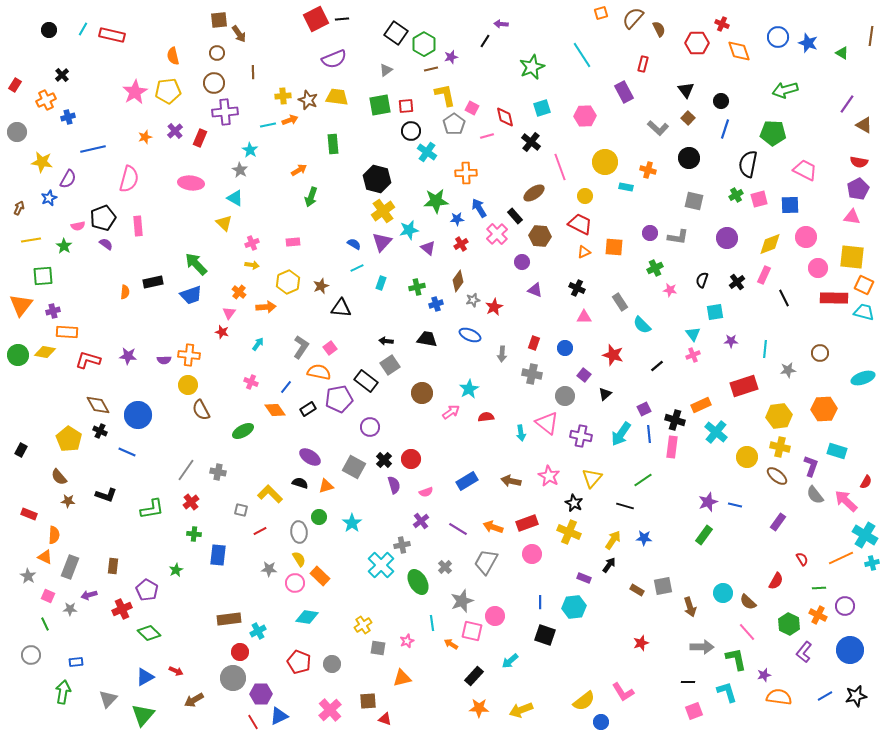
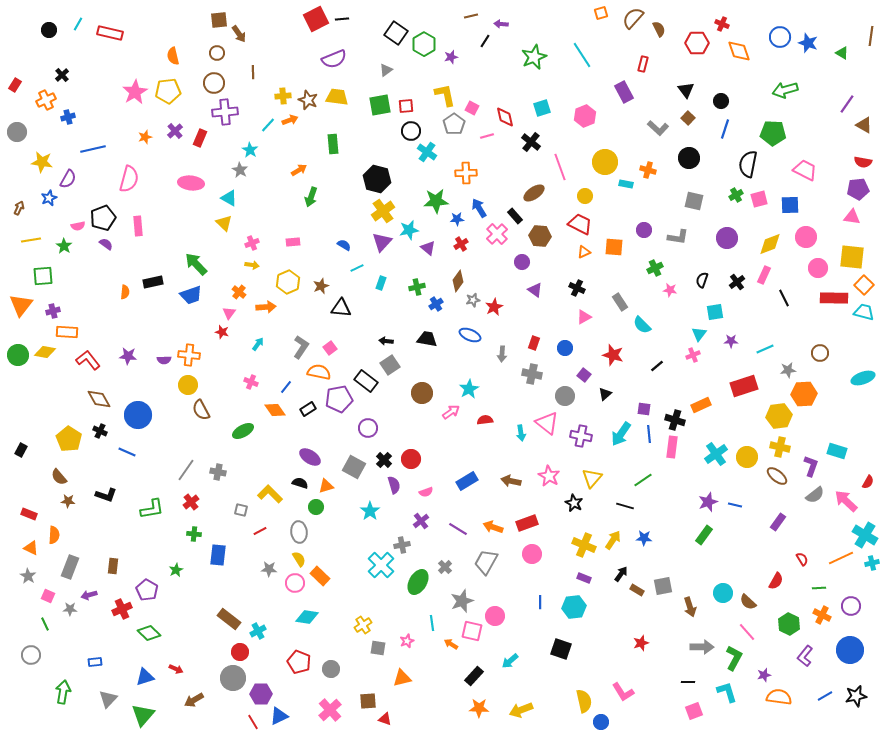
cyan line at (83, 29): moved 5 px left, 5 px up
red rectangle at (112, 35): moved 2 px left, 2 px up
blue circle at (778, 37): moved 2 px right
green star at (532, 67): moved 2 px right, 10 px up
brown line at (431, 69): moved 40 px right, 53 px up
pink hexagon at (585, 116): rotated 20 degrees counterclockwise
cyan line at (268, 125): rotated 35 degrees counterclockwise
red semicircle at (859, 162): moved 4 px right
cyan rectangle at (626, 187): moved 3 px up
purple pentagon at (858, 189): rotated 20 degrees clockwise
cyan triangle at (235, 198): moved 6 px left
purple circle at (650, 233): moved 6 px left, 3 px up
blue semicircle at (354, 244): moved 10 px left, 1 px down
orange square at (864, 285): rotated 18 degrees clockwise
purple triangle at (535, 290): rotated 14 degrees clockwise
blue cross at (436, 304): rotated 16 degrees counterclockwise
pink triangle at (584, 317): rotated 28 degrees counterclockwise
cyan triangle at (693, 334): moved 6 px right; rotated 14 degrees clockwise
cyan line at (765, 349): rotated 60 degrees clockwise
red L-shape at (88, 360): rotated 35 degrees clockwise
brown diamond at (98, 405): moved 1 px right, 6 px up
purple square at (644, 409): rotated 32 degrees clockwise
orange hexagon at (824, 409): moved 20 px left, 15 px up
red semicircle at (486, 417): moved 1 px left, 3 px down
purple circle at (370, 427): moved 2 px left, 1 px down
cyan cross at (716, 432): moved 22 px down; rotated 15 degrees clockwise
red semicircle at (866, 482): moved 2 px right
gray semicircle at (815, 495): rotated 90 degrees counterclockwise
green circle at (319, 517): moved 3 px left, 10 px up
cyan star at (352, 523): moved 18 px right, 12 px up
yellow cross at (569, 532): moved 15 px right, 13 px down
orange triangle at (45, 557): moved 14 px left, 9 px up
black arrow at (609, 565): moved 12 px right, 9 px down
green ellipse at (418, 582): rotated 60 degrees clockwise
purple circle at (845, 606): moved 6 px right
orange cross at (818, 615): moved 4 px right
brown rectangle at (229, 619): rotated 45 degrees clockwise
black square at (545, 635): moved 16 px right, 14 px down
purple L-shape at (804, 652): moved 1 px right, 4 px down
green L-shape at (736, 659): moved 2 px left, 1 px up; rotated 40 degrees clockwise
blue rectangle at (76, 662): moved 19 px right
gray circle at (332, 664): moved 1 px left, 5 px down
red arrow at (176, 671): moved 2 px up
blue triangle at (145, 677): rotated 12 degrees clockwise
yellow semicircle at (584, 701): rotated 65 degrees counterclockwise
